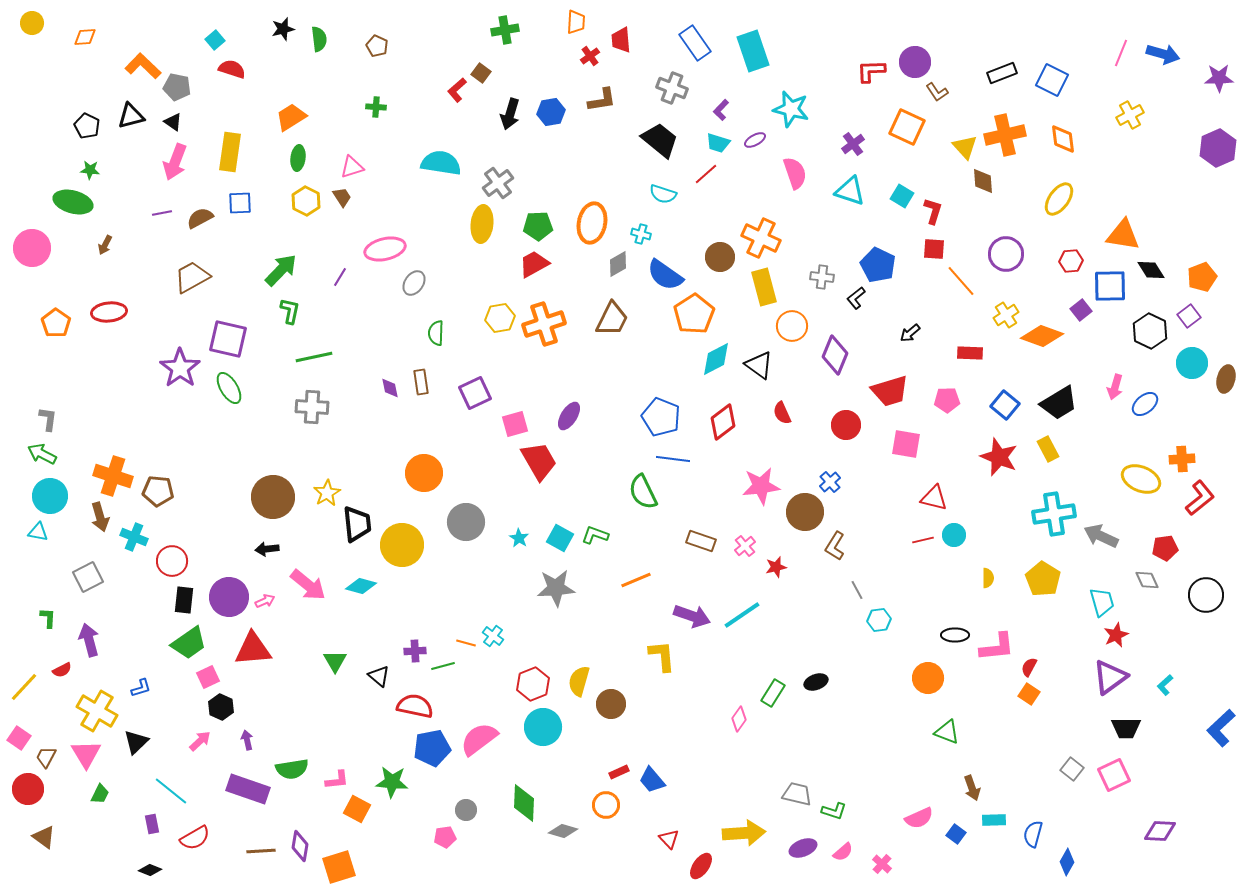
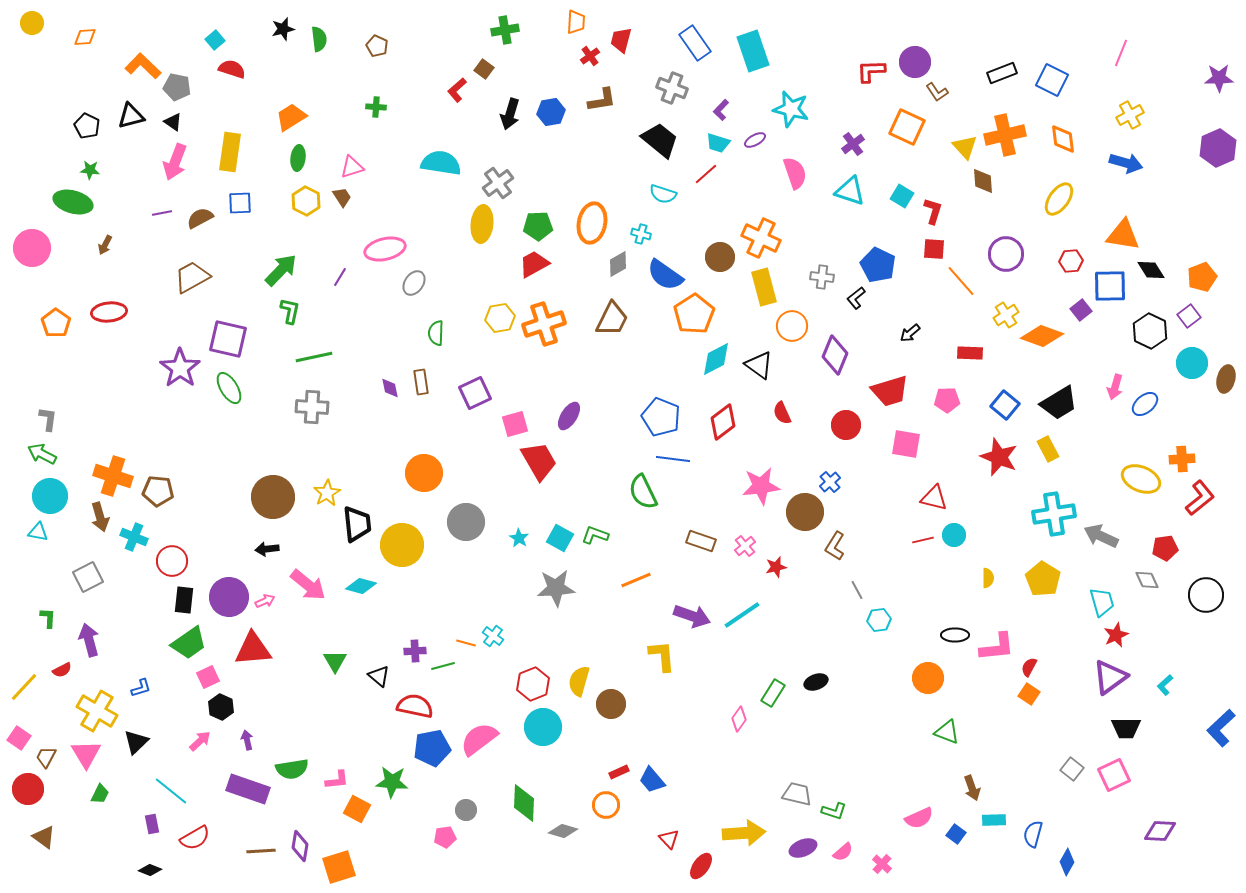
red trapezoid at (621, 40): rotated 20 degrees clockwise
blue arrow at (1163, 54): moved 37 px left, 109 px down
brown square at (481, 73): moved 3 px right, 4 px up
